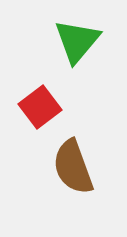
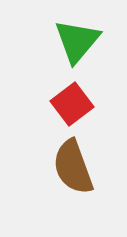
red square: moved 32 px right, 3 px up
